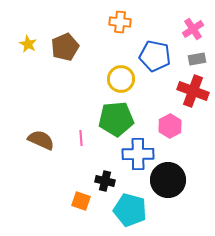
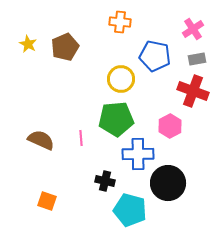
black circle: moved 3 px down
orange square: moved 34 px left
